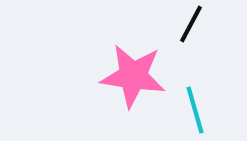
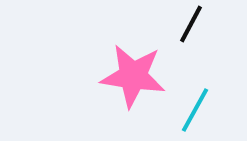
cyan line: rotated 45 degrees clockwise
